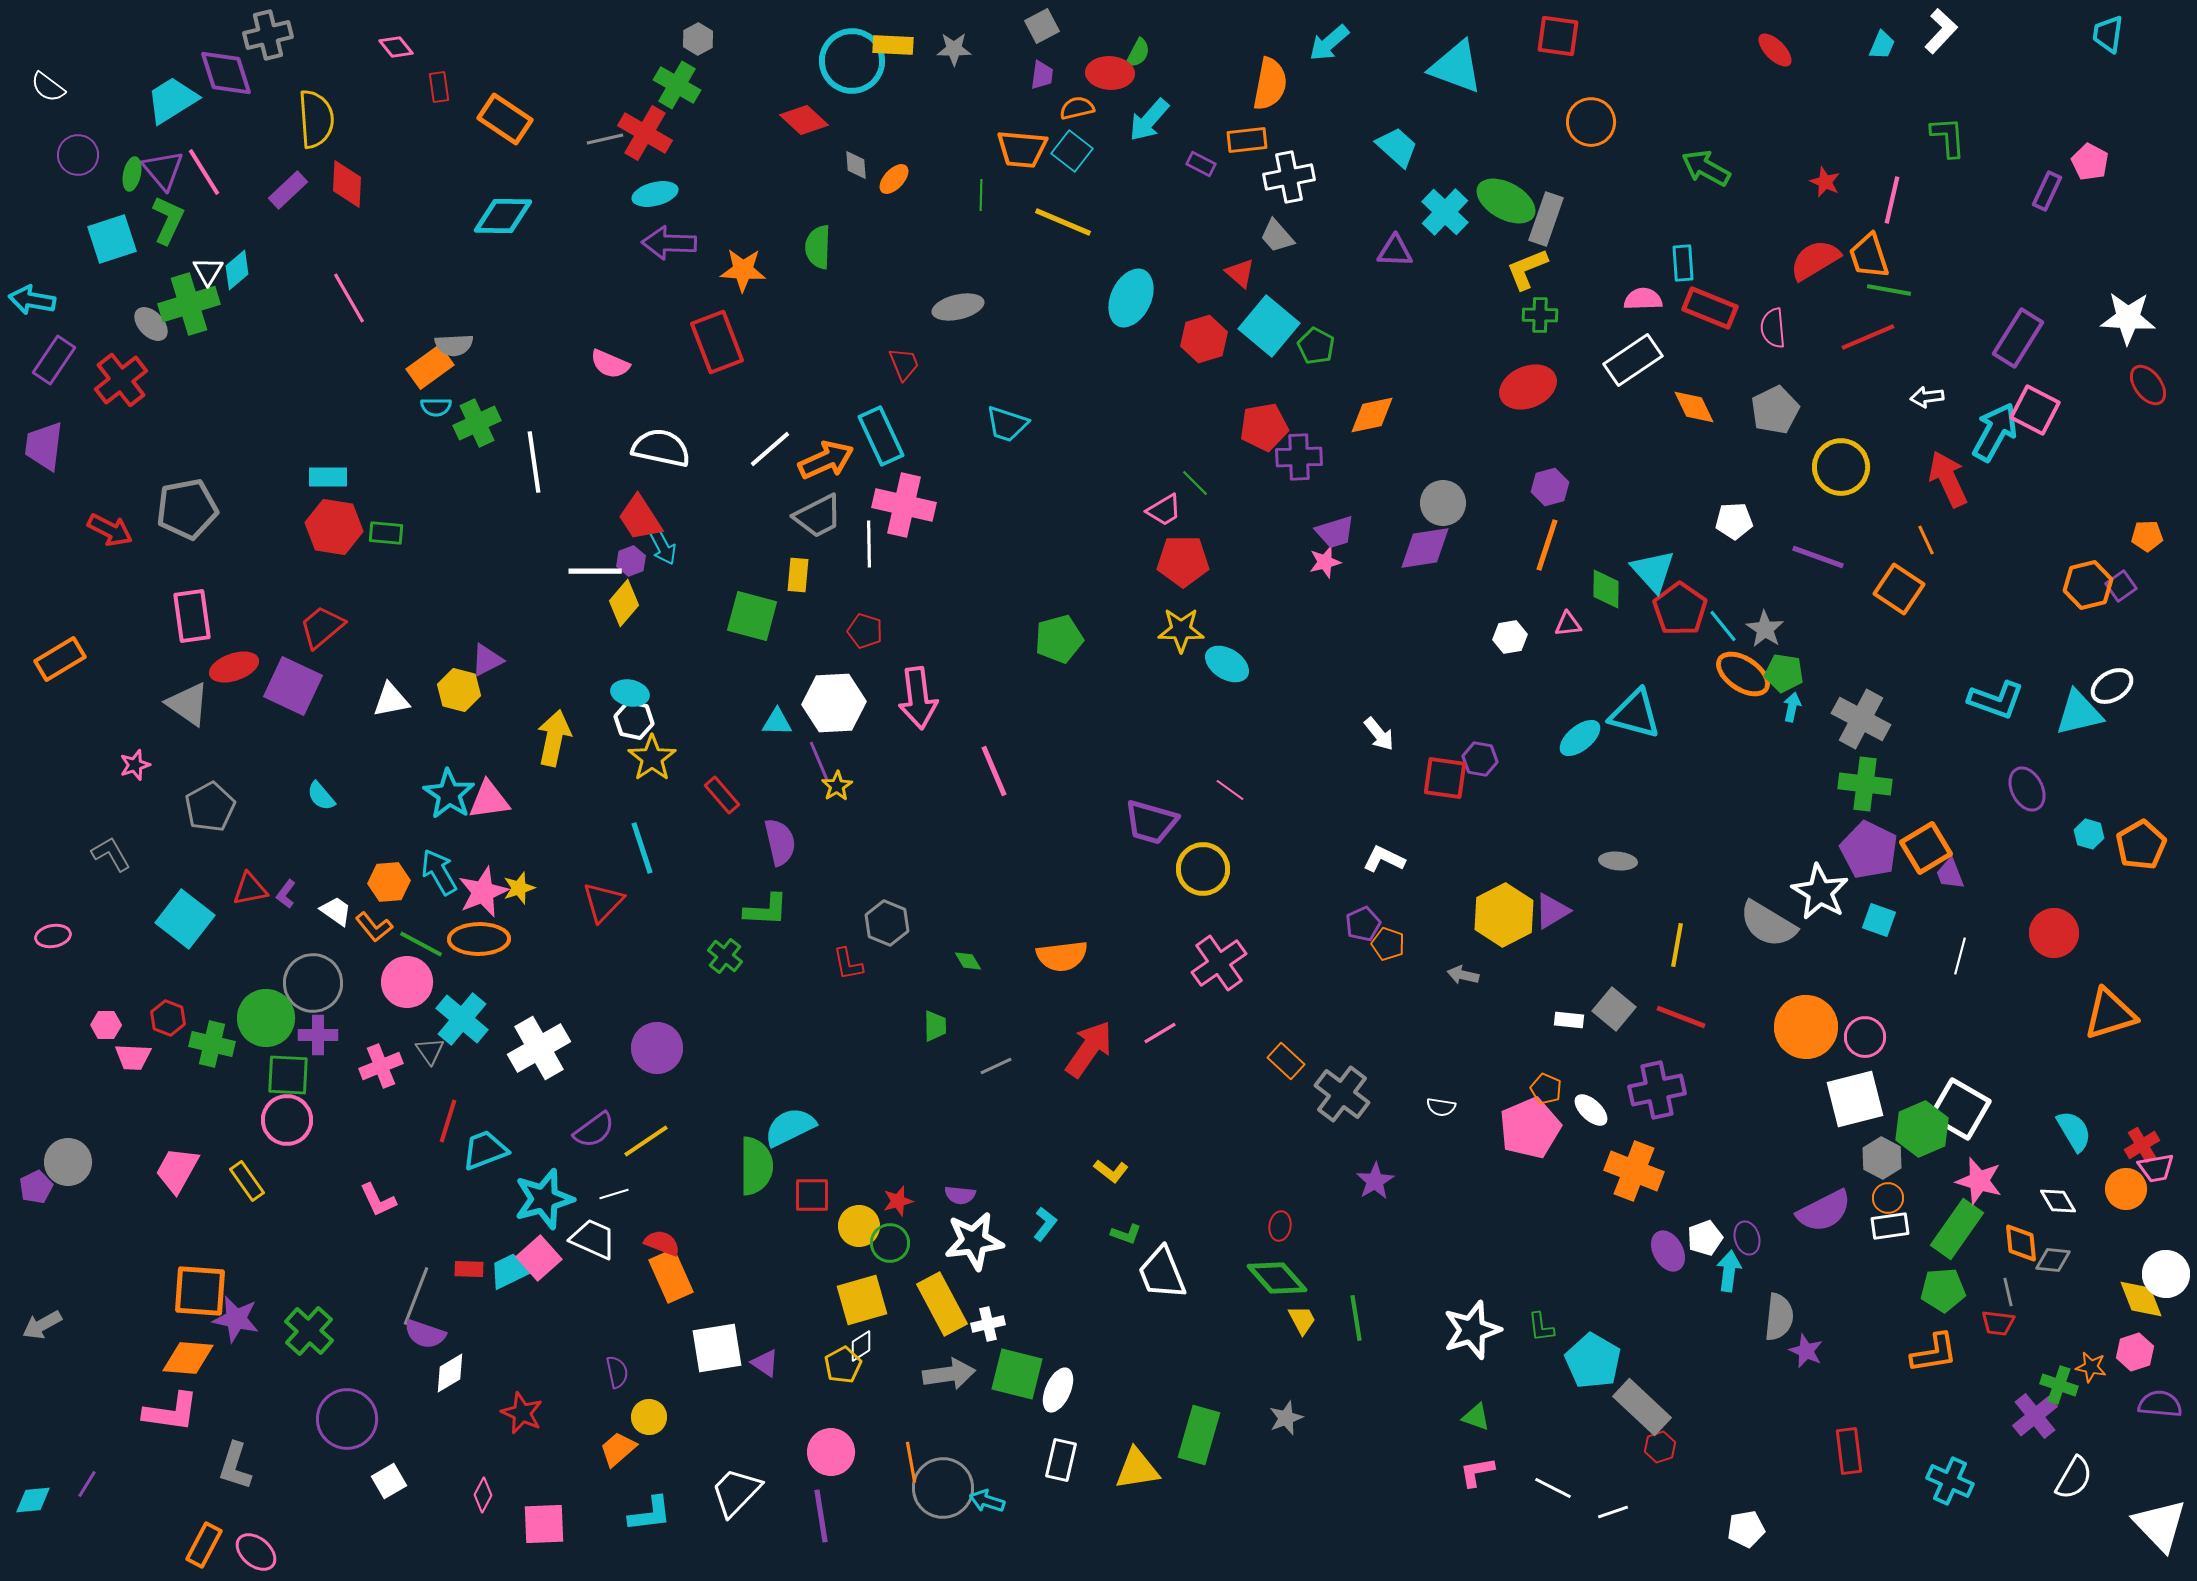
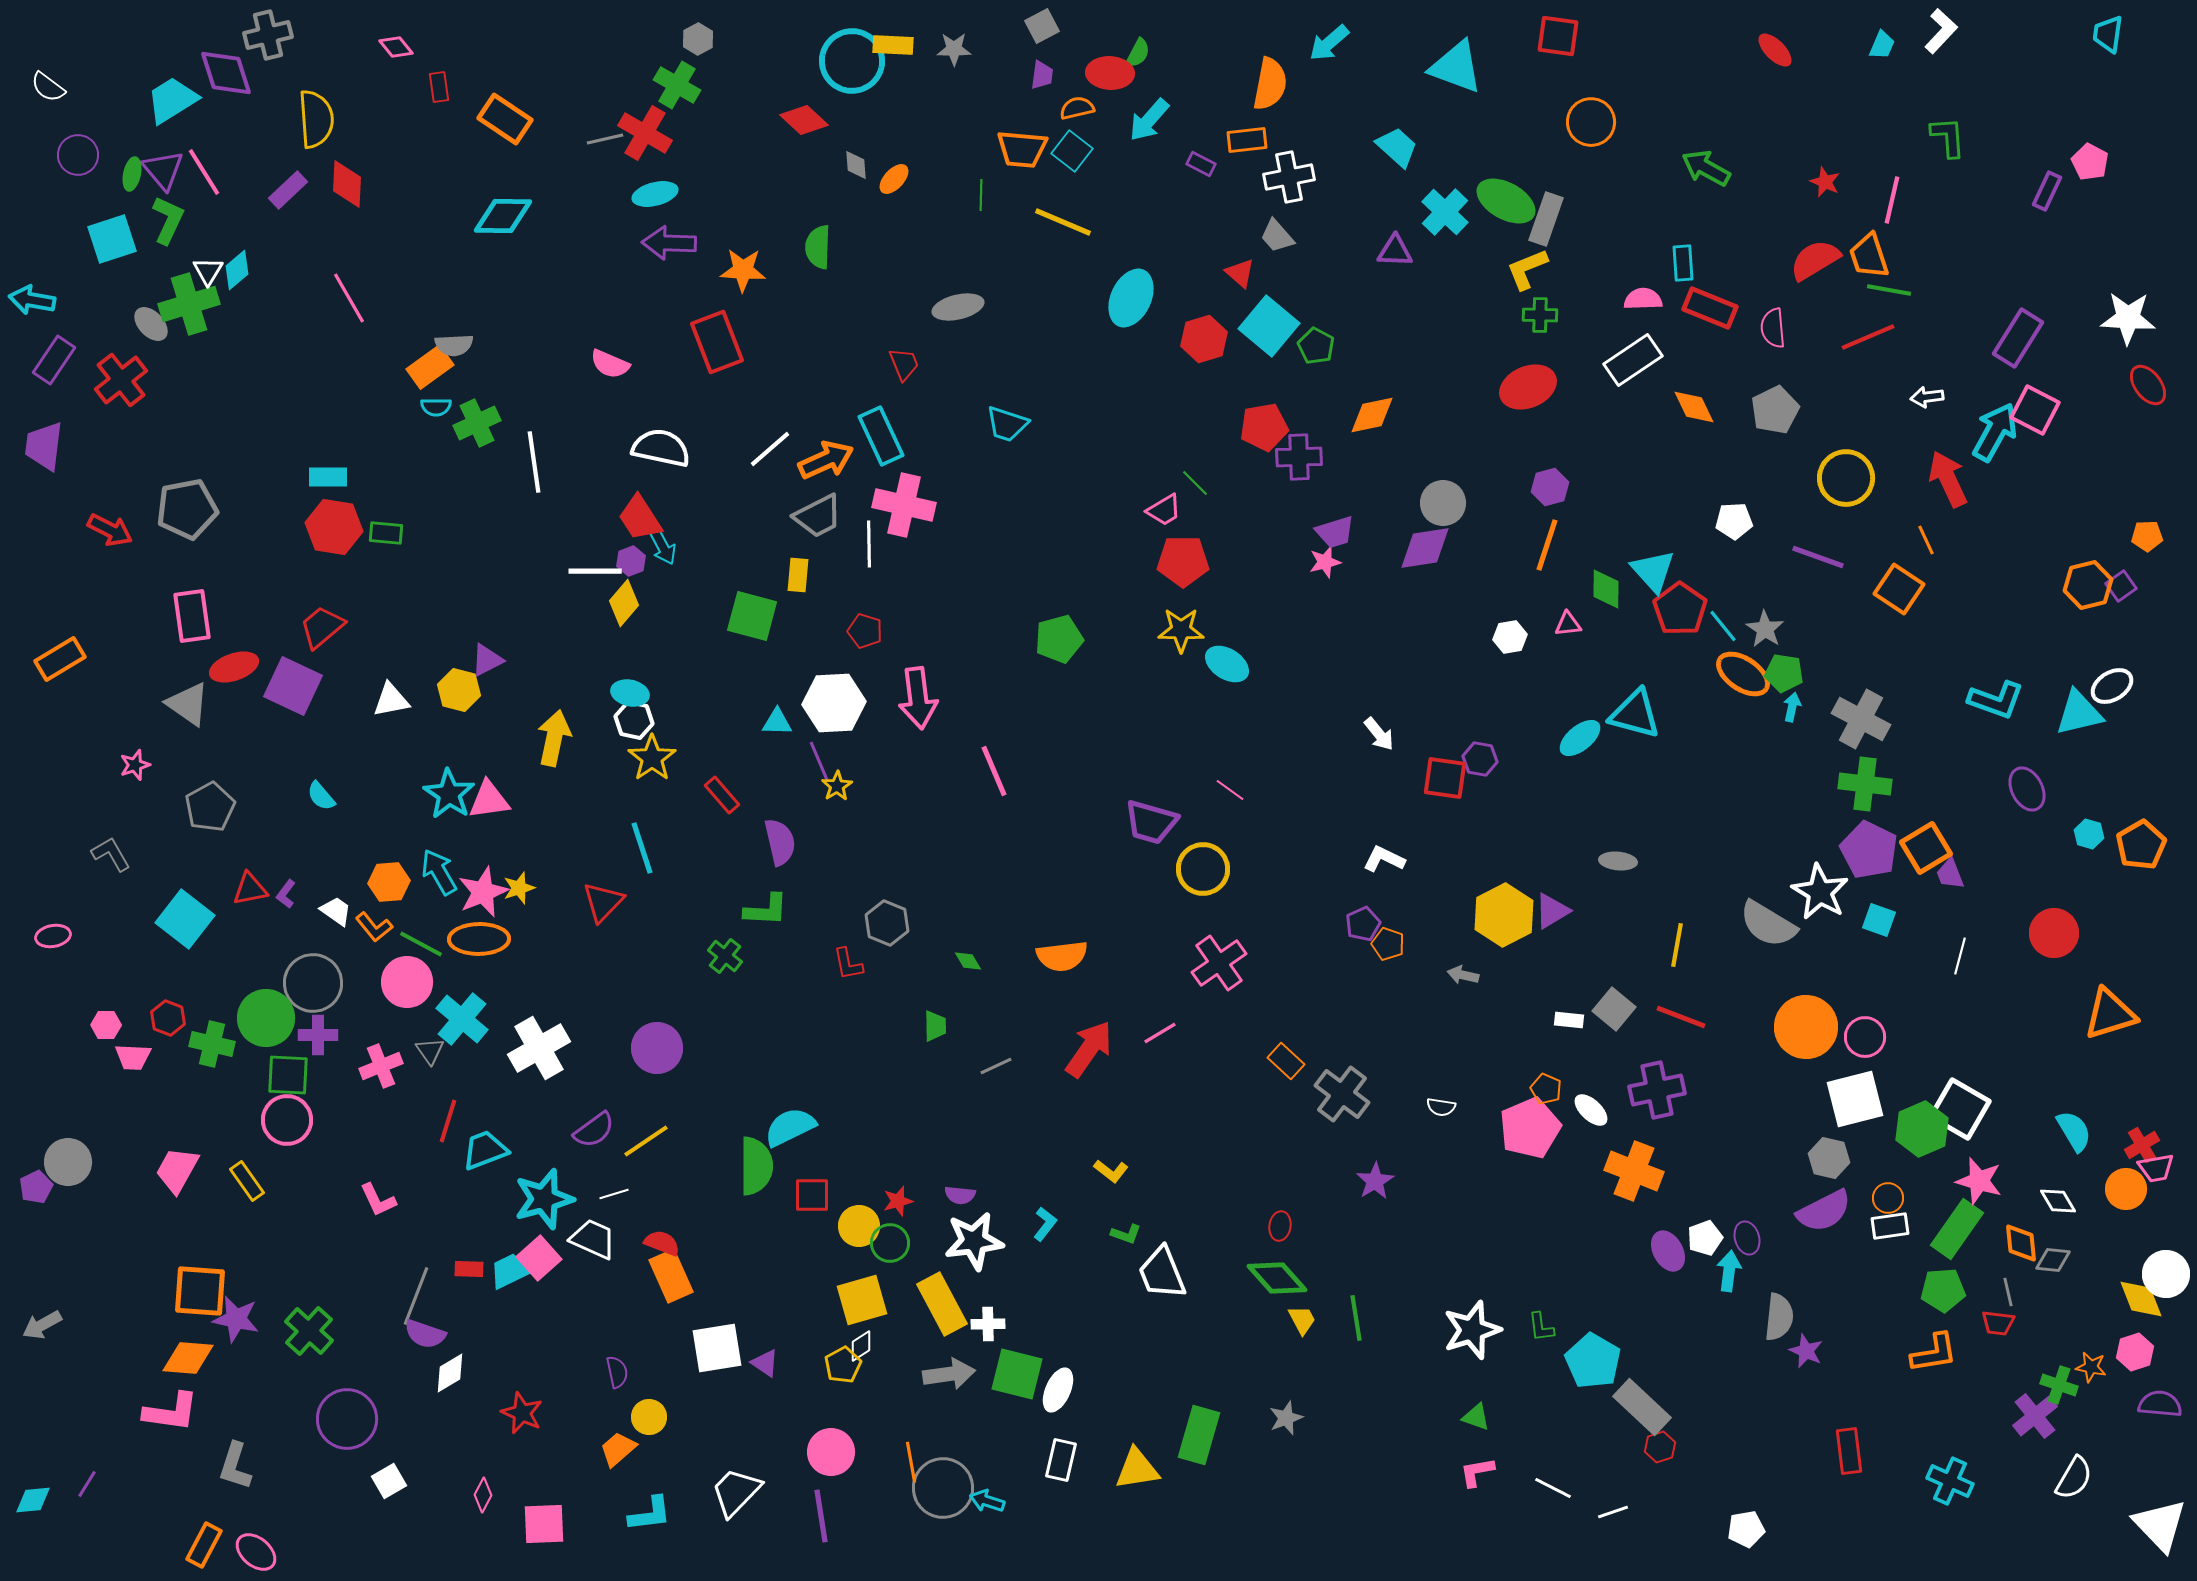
yellow circle at (1841, 467): moved 5 px right, 11 px down
gray hexagon at (1882, 1158): moved 53 px left; rotated 15 degrees counterclockwise
white cross at (988, 1324): rotated 12 degrees clockwise
